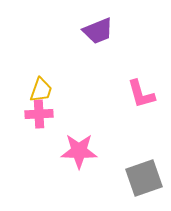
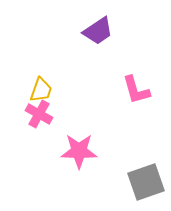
purple trapezoid: rotated 12 degrees counterclockwise
pink L-shape: moved 5 px left, 4 px up
pink cross: rotated 32 degrees clockwise
gray square: moved 2 px right, 4 px down
